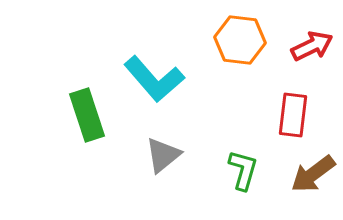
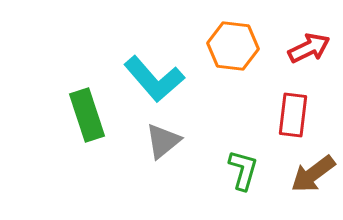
orange hexagon: moved 7 px left, 6 px down
red arrow: moved 3 px left, 2 px down
gray triangle: moved 14 px up
